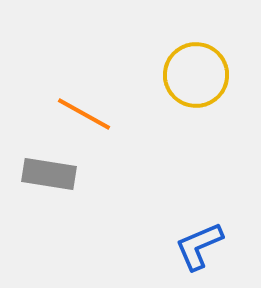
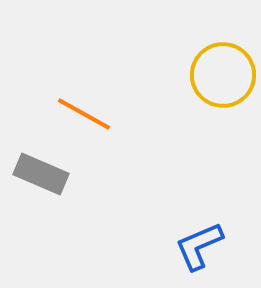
yellow circle: moved 27 px right
gray rectangle: moved 8 px left; rotated 14 degrees clockwise
